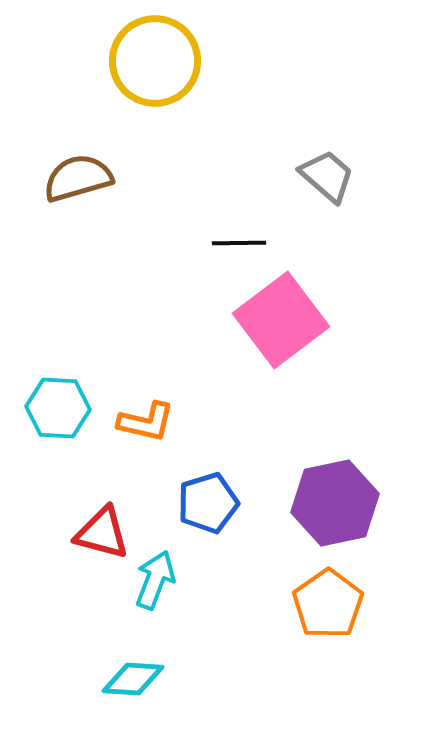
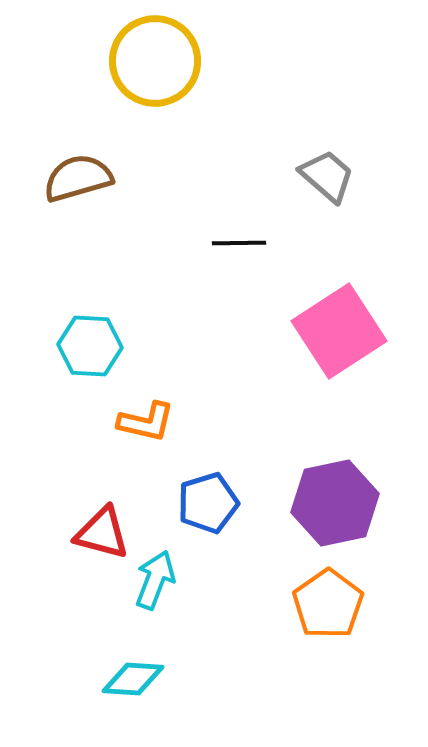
pink square: moved 58 px right, 11 px down; rotated 4 degrees clockwise
cyan hexagon: moved 32 px right, 62 px up
